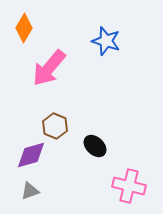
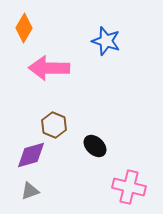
pink arrow: rotated 51 degrees clockwise
brown hexagon: moved 1 px left, 1 px up
pink cross: moved 1 px down
